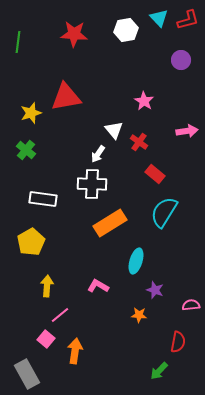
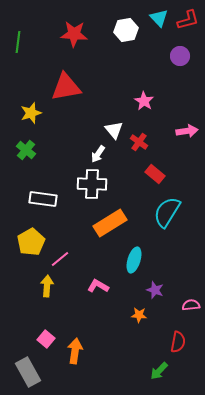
purple circle: moved 1 px left, 4 px up
red triangle: moved 10 px up
cyan semicircle: moved 3 px right
cyan ellipse: moved 2 px left, 1 px up
pink line: moved 56 px up
gray rectangle: moved 1 px right, 2 px up
